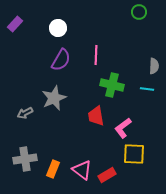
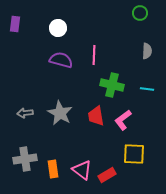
green circle: moved 1 px right, 1 px down
purple rectangle: rotated 35 degrees counterclockwise
pink line: moved 2 px left
purple semicircle: rotated 105 degrees counterclockwise
gray semicircle: moved 7 px left, 15 px up
gray star: moved 6 px right, 15 px down; rotated 20 degrees counterclockwise
gray arrow: rotated 21 degrees clockwise
pink L-shape: moved 8 px up
orange rectangle: rotated 30 degrees counterclockwise
